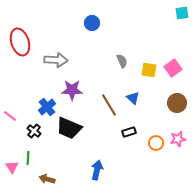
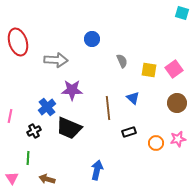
cyan square: rotated 24 degrees clockwise
blue circle: moved 16 px down
red ellipse: moved 2 px left
pink square: moved 1 px right, 1 px down
brown line: moved 1 px left, 3 px down; rotated 25 degrees clockwise
pink line: rotated 64 degrees clockwise
black cross: rotated 24 degrees clockwise
pink triangle: moved 11 px down
